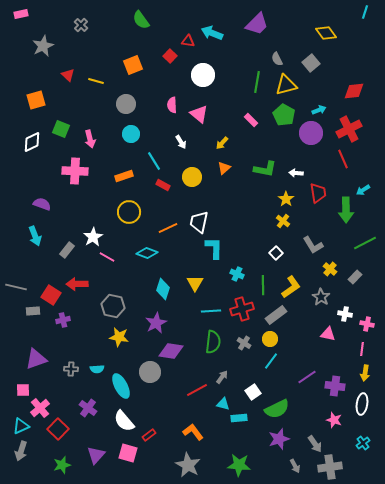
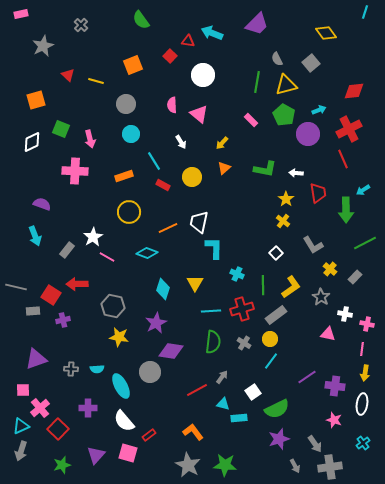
purple circle at (311, 133): moved 3 px left, 1 px down
purple cross at (88, 408): rotated 36 degrees counterclockwise
green star at (239, 465): moved 14 px left
